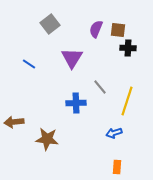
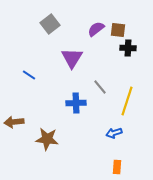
purple semicircle: rotated 30 degrees clockwise
blue line: moved 11 px down
